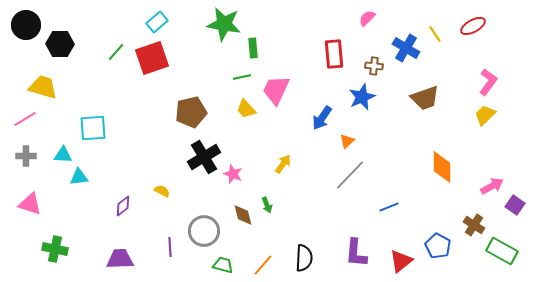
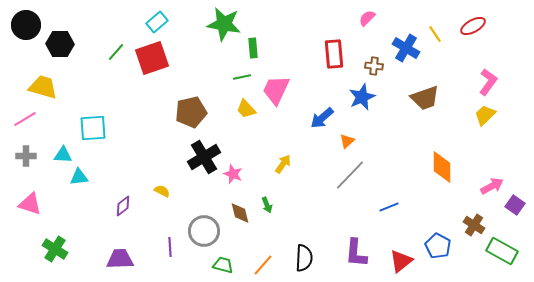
blue arrow at (322, 118): rotated 15 degrees clockwise
brown diamond at (243, 215): moved 3 px left, 2 px up
green cross at (55, 249): rotated 20 degrees clockwise
